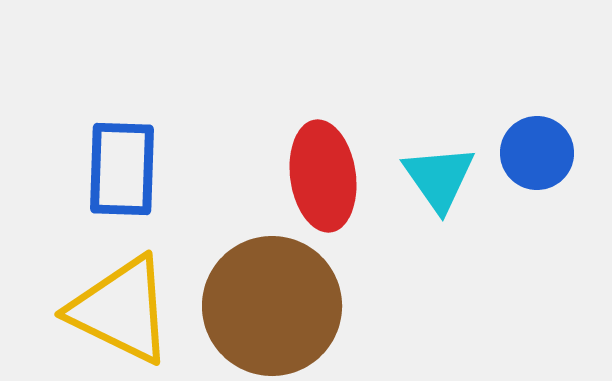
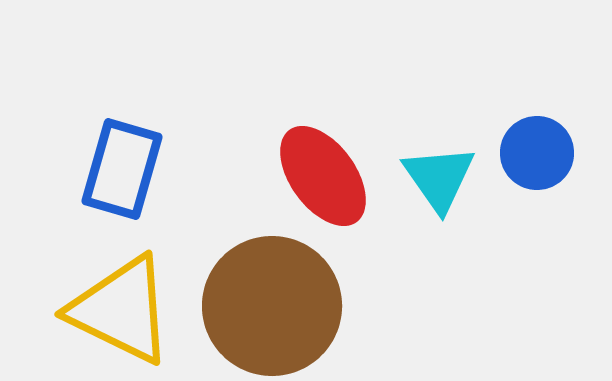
blue rectangle: rotated 14 degrees clockwise
red ellipse: rotated 28 degrees counterclockwise
